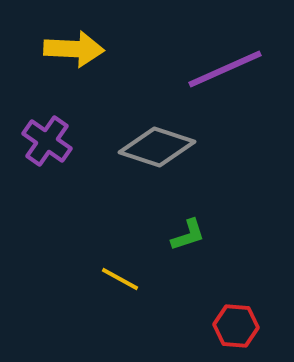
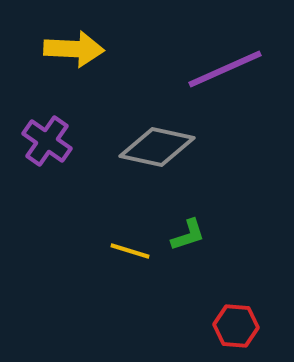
gray diamond: rotated 6 degrees counterclockwise
yellow line: moved 10 px right, 28 px up; rotated 12 degrees counterclockwise
